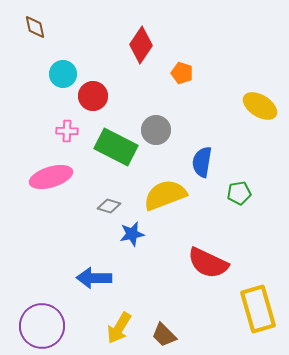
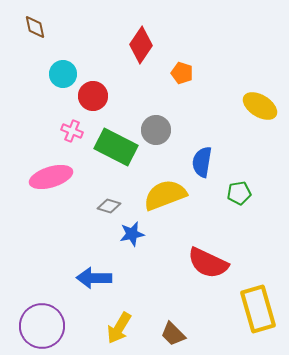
pink cross: moved 5 px right; rotated 20 degrees clockwise
brown trapezoid: moved 9 px right, 1 px up
